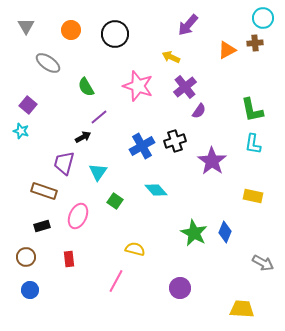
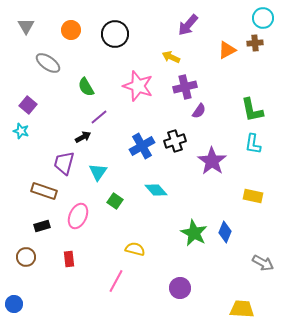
purple cross: rotated 25 degrees clockwise
blue circle: moved 16 px left, 14 px down
